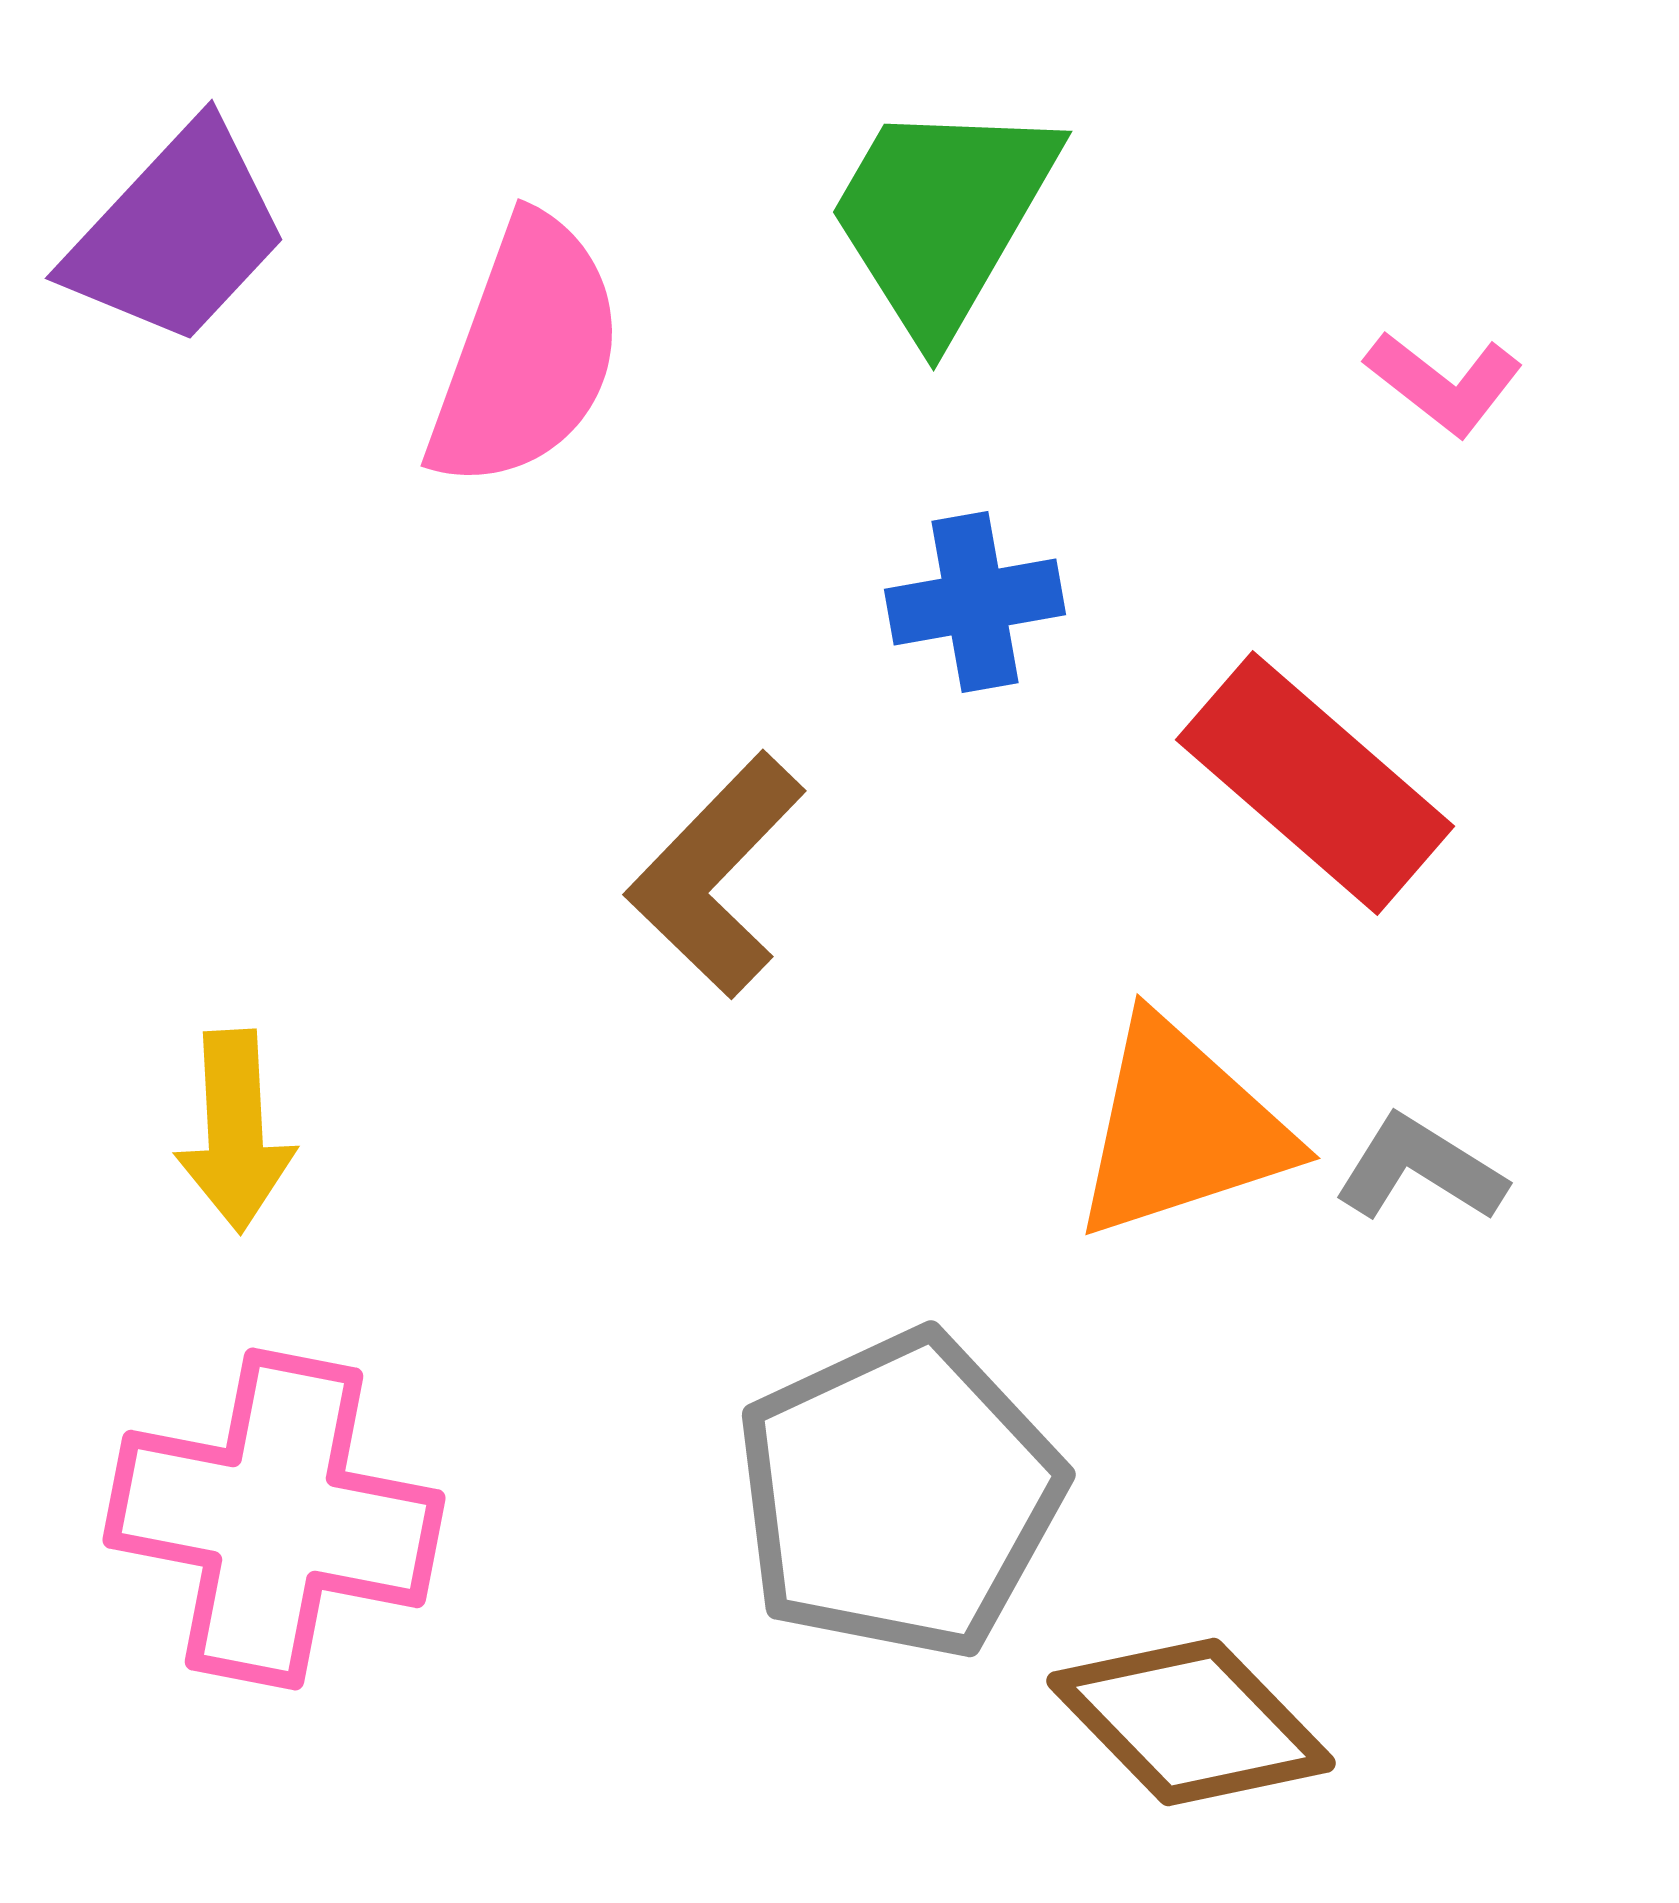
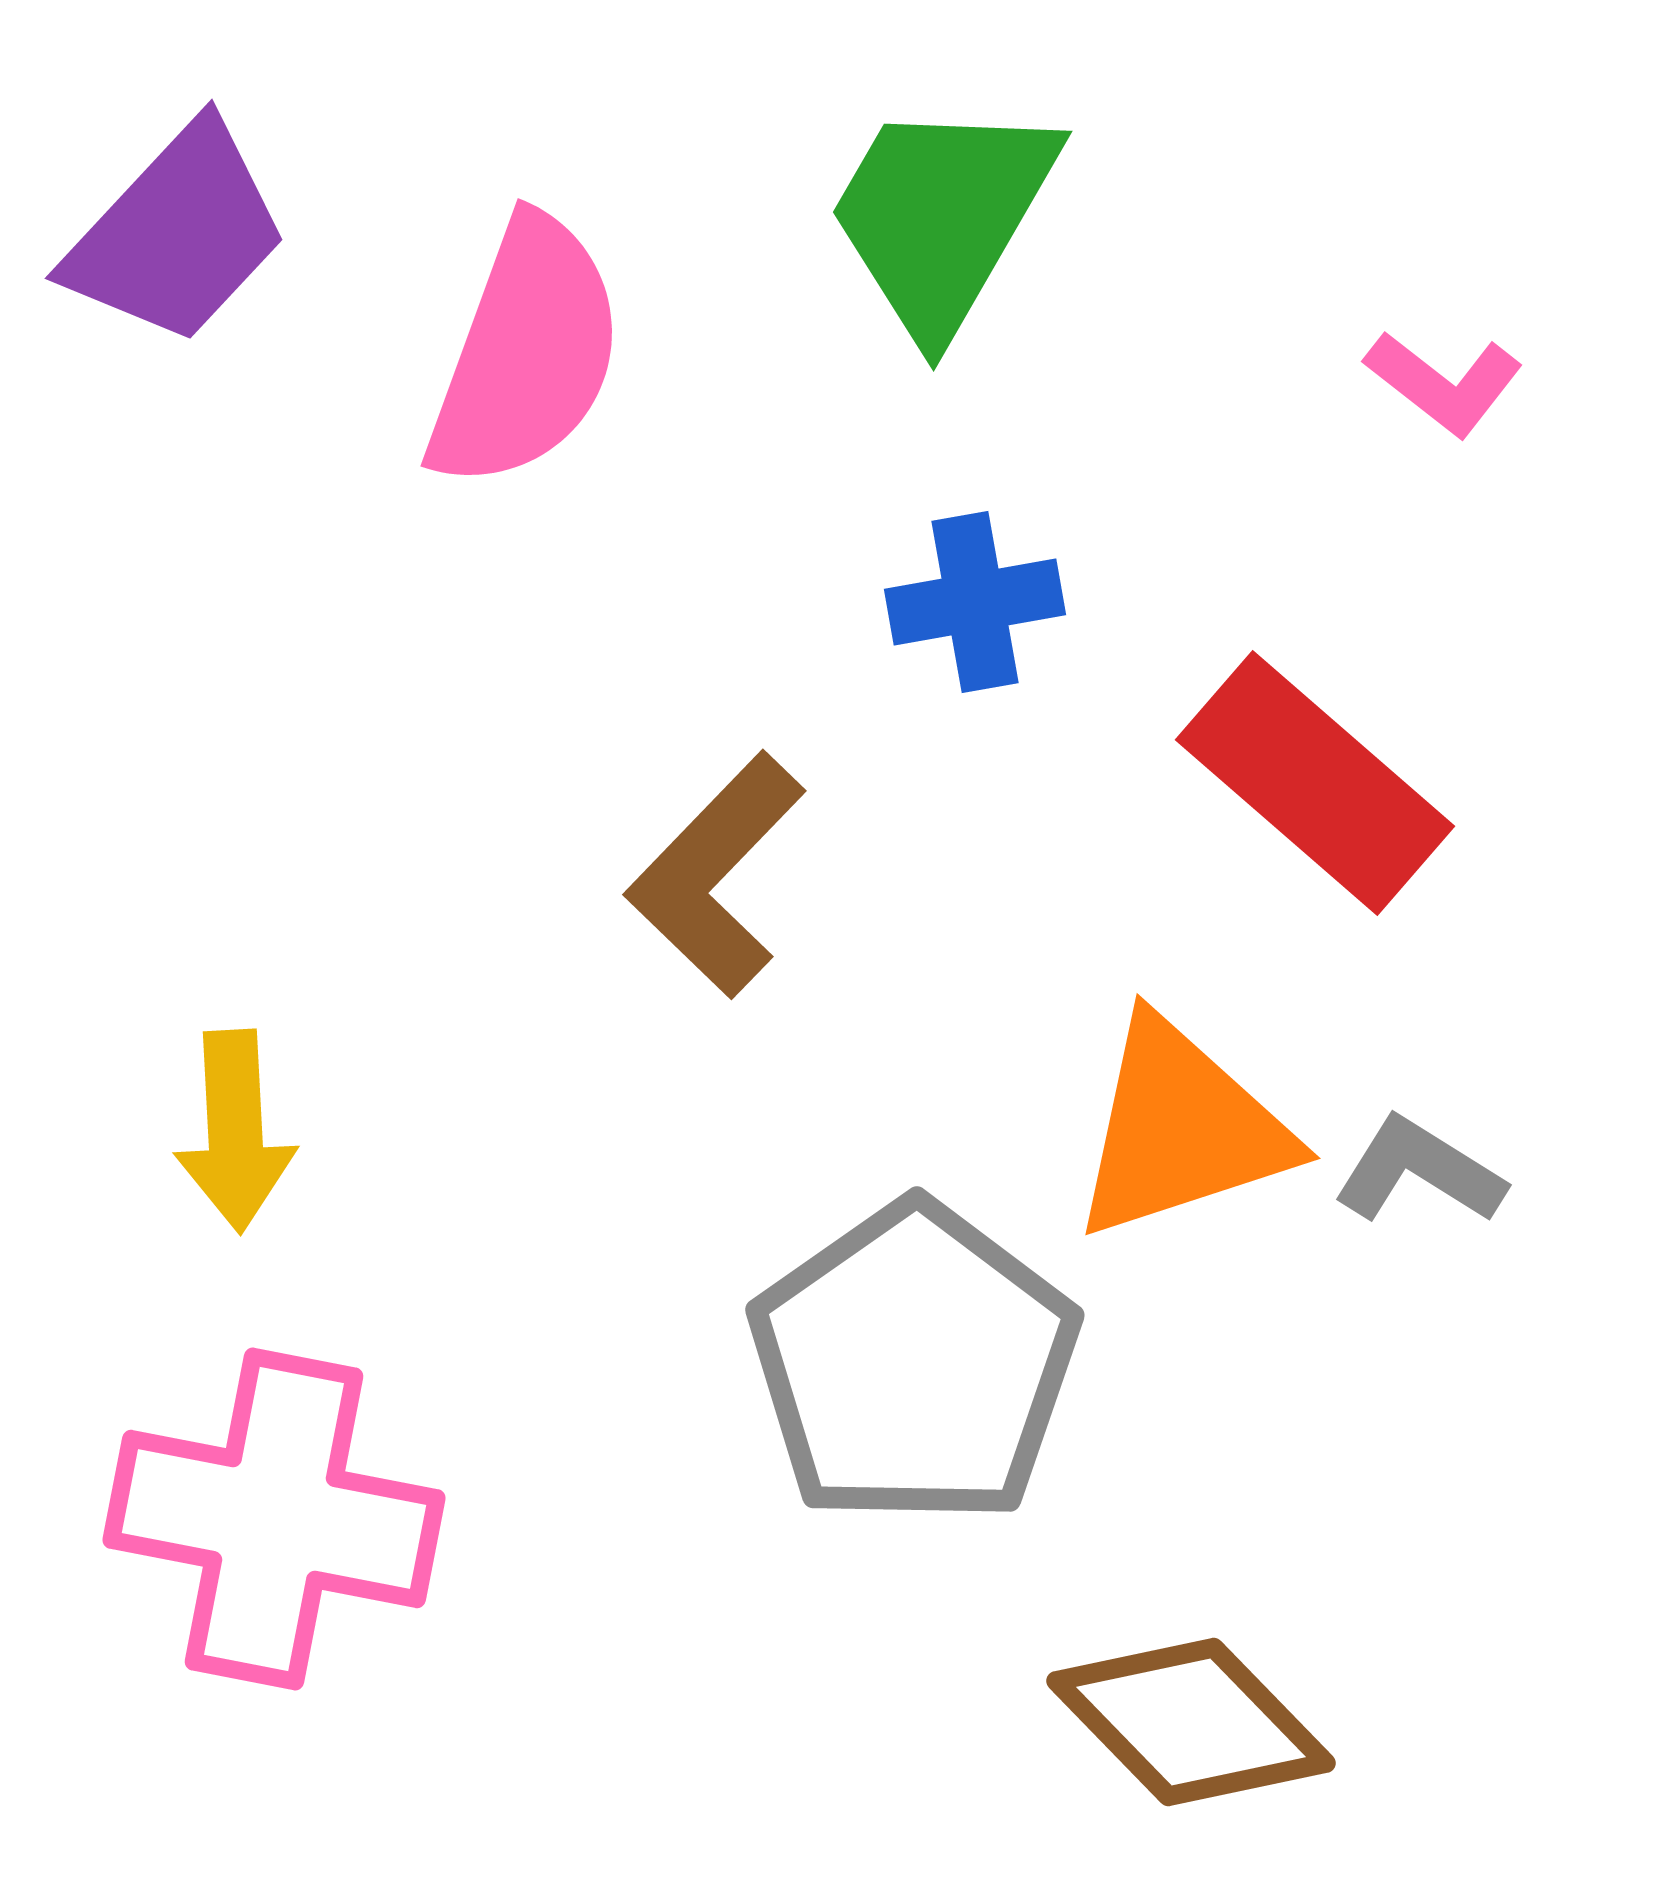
gray L-shape: moved 1 px left, 2 px down
gray pentagon: moved 15 px right, 131 px up; rotated 10 degrees counterclockwise
